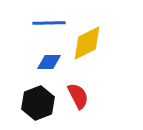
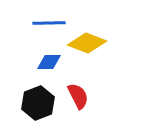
yellow diamond: rotated 48 degrees clockwise
